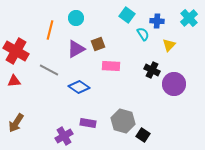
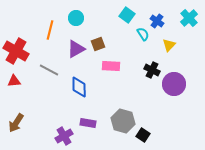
blue cross: rotated 32 degrees clockwise
blue diamond: rotated 55 degrees clockwise
